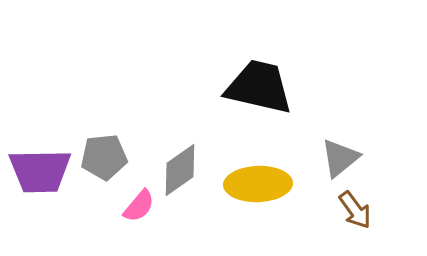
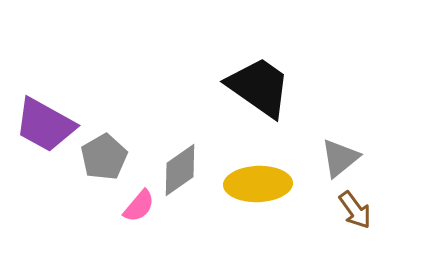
black trapezoid: rotated 22 degrees clockwise
gray pentagon: rotated 24 degrees counterclockwise
purple trapezoid: moved 5 px right, 46 px up; rotated 30 degrees clockwise
